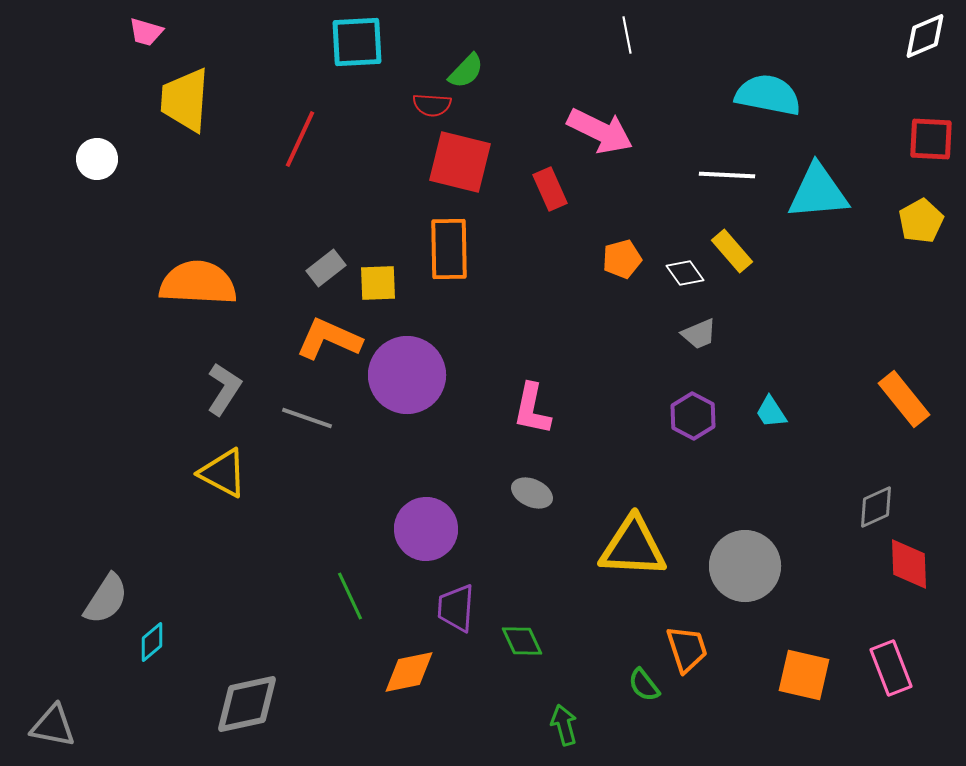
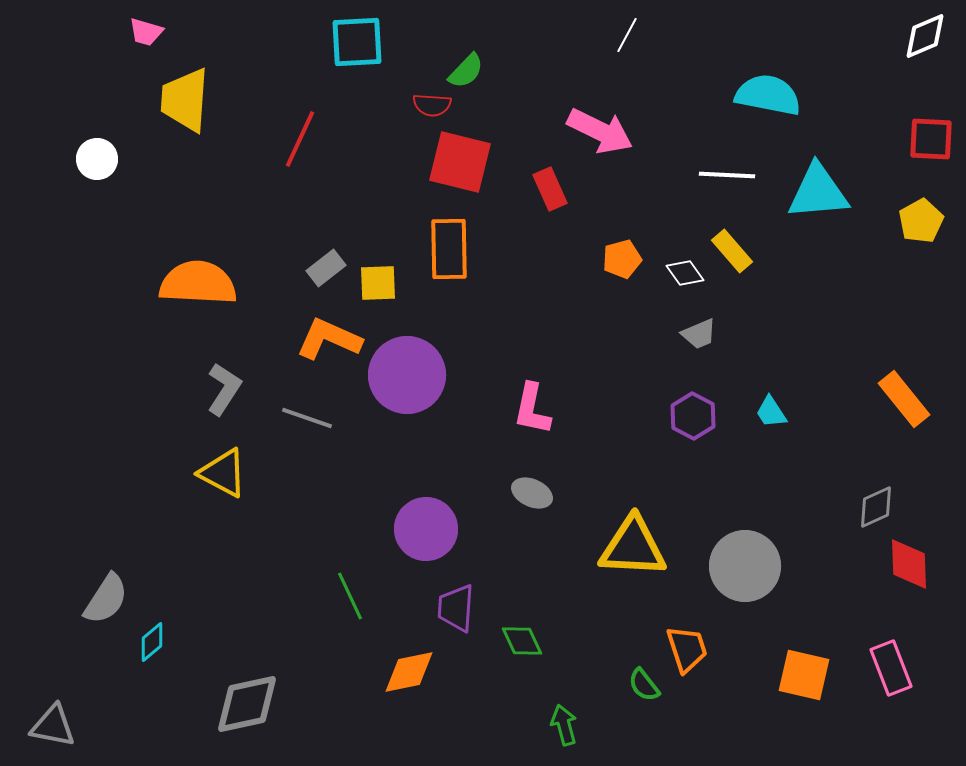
white line at (627, 35): rotated 39 degrees clockwise
